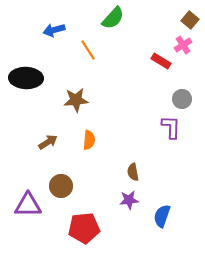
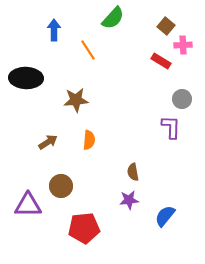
brown square: moved 24 px left, 6 px down
blue arrow: rotated 105 degrees clockwise
pink cross: rotated 30 degrees clockwise
blue semicircle: moved 3 px right; rotated 20 degrees clockwise
